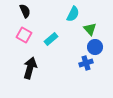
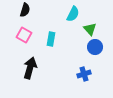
black semicircle: moved 1 px up; rotated 40 degrees clockwise
cyan rectangle: rotated 40 degrees counterclockwise
blue cross: moved 2 px left, 11 px down
